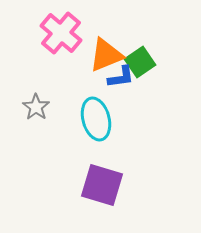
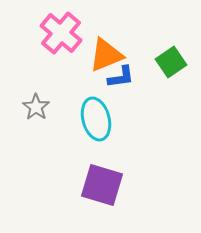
green square: moved 31 px right
